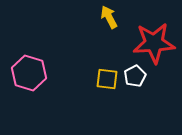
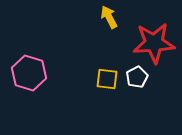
white pentagon: moved 2 px right, 1 px down
